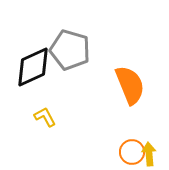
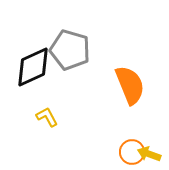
yellow L-shape: moved 2 px right
yellow arrow: rotated 65 degrees counterclockwise
